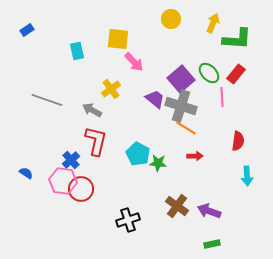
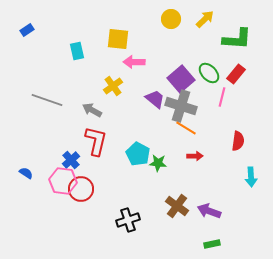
yellow arrow: moved 8 px left, 4 px up; rotated 24 degrees clockwise
pink arrow: rotated 135 degrees clockwise
yellow cross: moved 2 px right, 3 px up
pink line: rotated 18 degrees clockwise
cyan arrow: moved 4 px right, 1 px down
